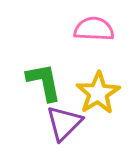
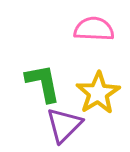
green L-shape: moved 1 px left, 1 px down
purple triangle: moved 2 px down
